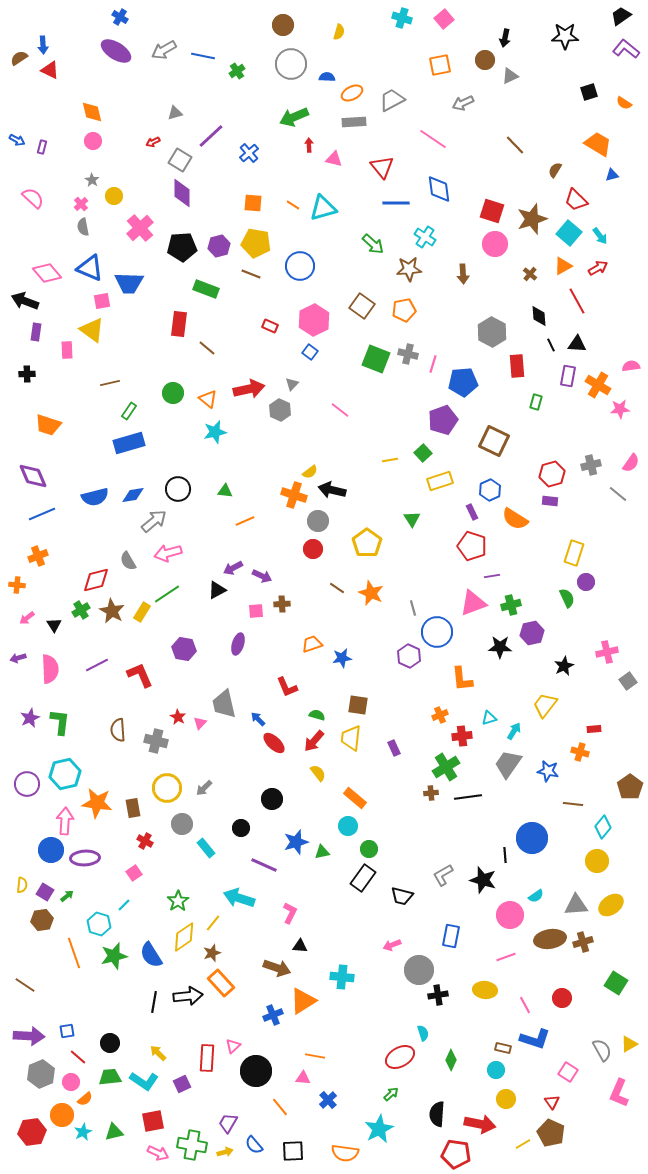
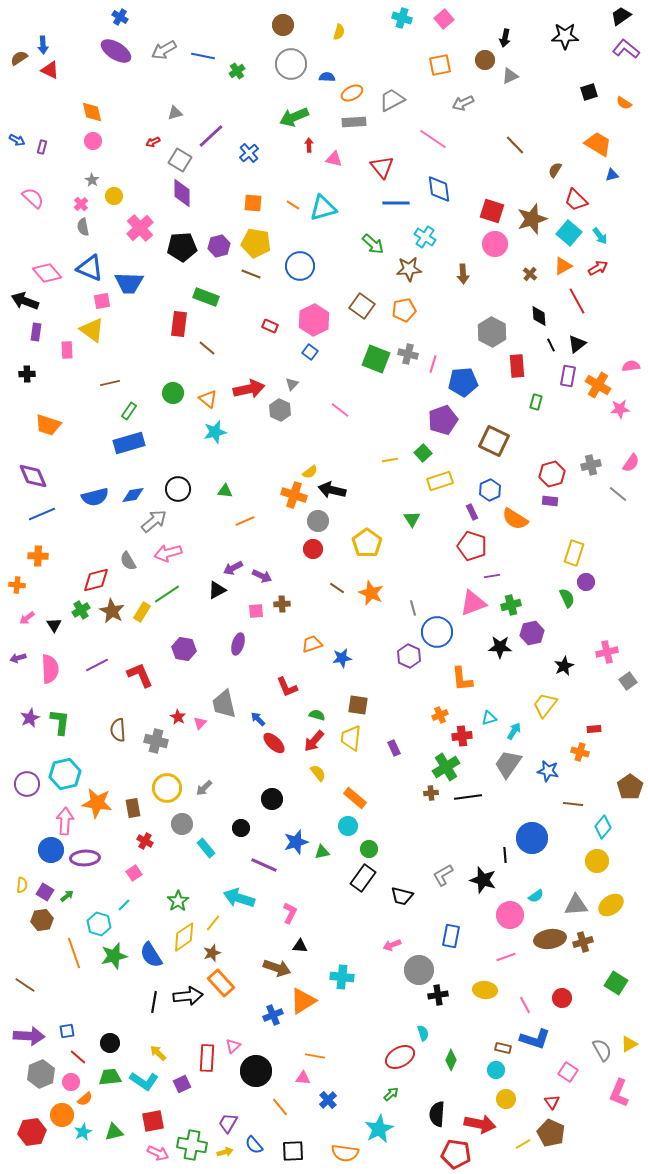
green rectangle at (206, 289): moved 8 px down
black triangle at (577, 344): rotated 42 degrees counterclockwise
orange cross at (38, 556): rotated 24 degrees clockwise
